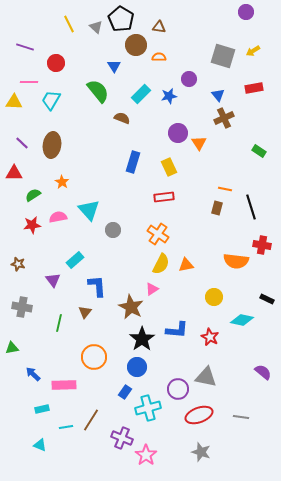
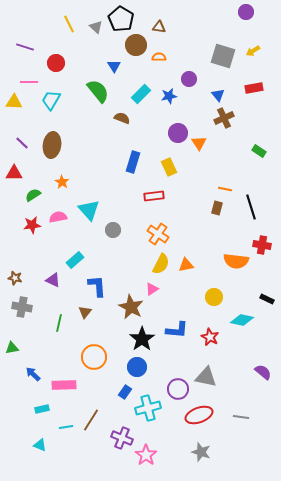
red rectangle at (164, 197): moved 10 px left, 1 px up
brown star at (18, 264): moved 3 px left, 14 px down
purple triangle at (53, 280): rotated 28 degrees counterclockwise
